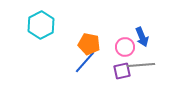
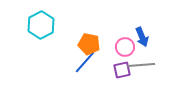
purple square: moved 1 px up
